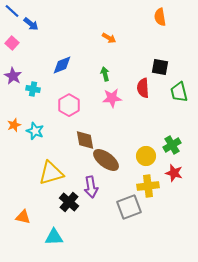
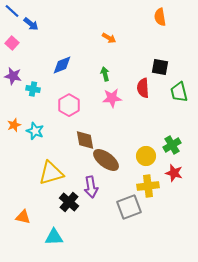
purple star: rotated 18 degrees counterclockwise
